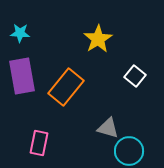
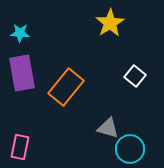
yellow star: moved 12 px right, 16 px up
purple rectangle: moved 3 px up
pink rectangle: moved 19 px left, 4 px down
cyan circle: moved 1 px right, 2 px up
